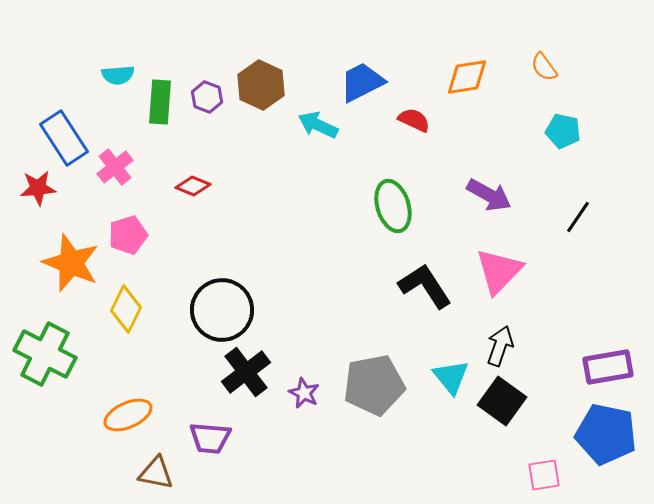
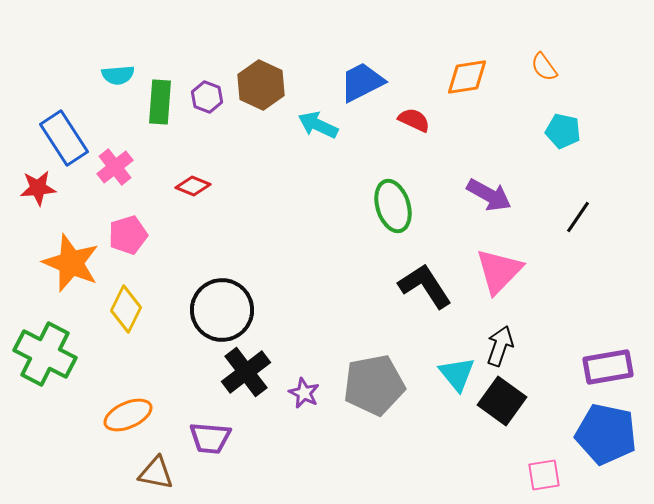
cyan triangle: moved 6 px right, 3 px up
